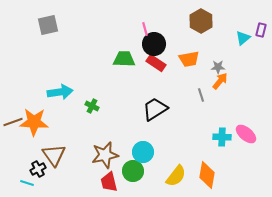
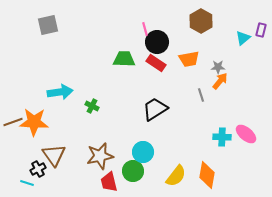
black circle: moved 3 px right, 2 px up
brown star: moved 5 px left, 1 px down
